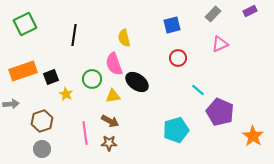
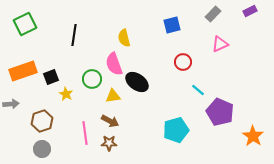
red circle: moved 5 px right, 4 px down
